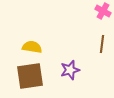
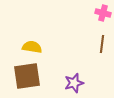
pink cross: moved 2 px down; rotated 14 degrees counterclockwise
purple star: moved 4 px right, 13 px down
brown square: moved 3 px left
